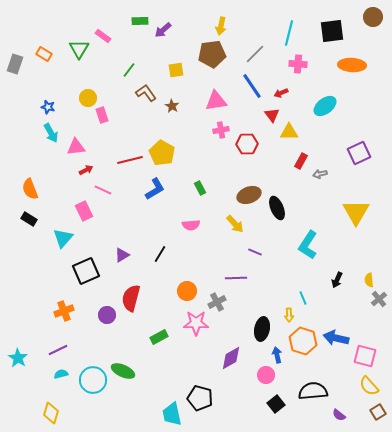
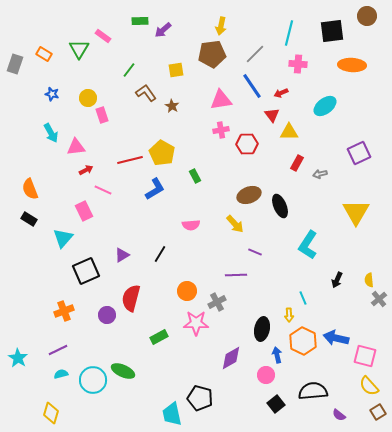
brown circle at (373, 17): moved 6 px left, 1 px up
pink triangle at (216, 101): moved 5 px right, 1 px up
blue star at (48, 107): moved 4 px right, 13 px up
red rectangle at (301, 161): moved 4 px left, 2 px down
green rectangle at (200, 188): moved 5 px left, 12 px up
black ellipse at (277, 208): moved 3 px right, 2 px up
purple line at (236, 278): moved 3 px up
orange hexagon at (303, 341): rotated 8 degrees clockwise
